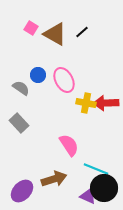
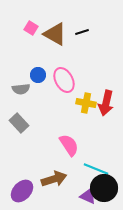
black line: rotated 24 degrees clockwise
gray semicircle: moved 1 px down; rotated 138 degrees clockwise
red arrow: rotated 75 degrees counterclockwise
